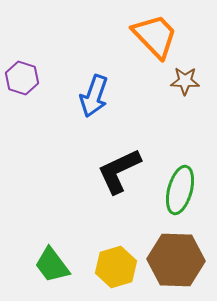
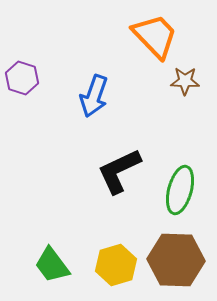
yellow hexagon: moved 2 px up
